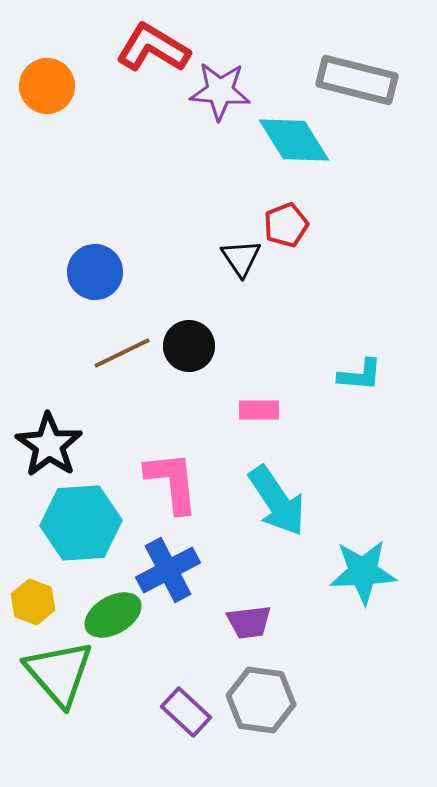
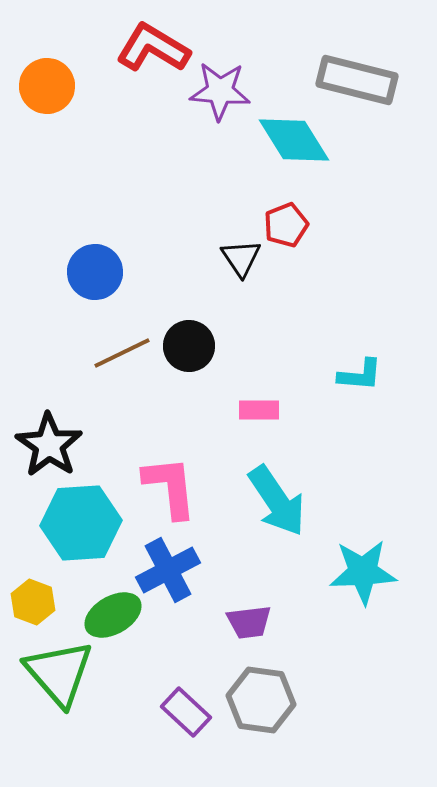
pink L-shape: moved 2 px left, 5 px down
